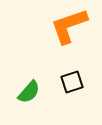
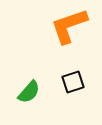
black square: moved 1 px right
